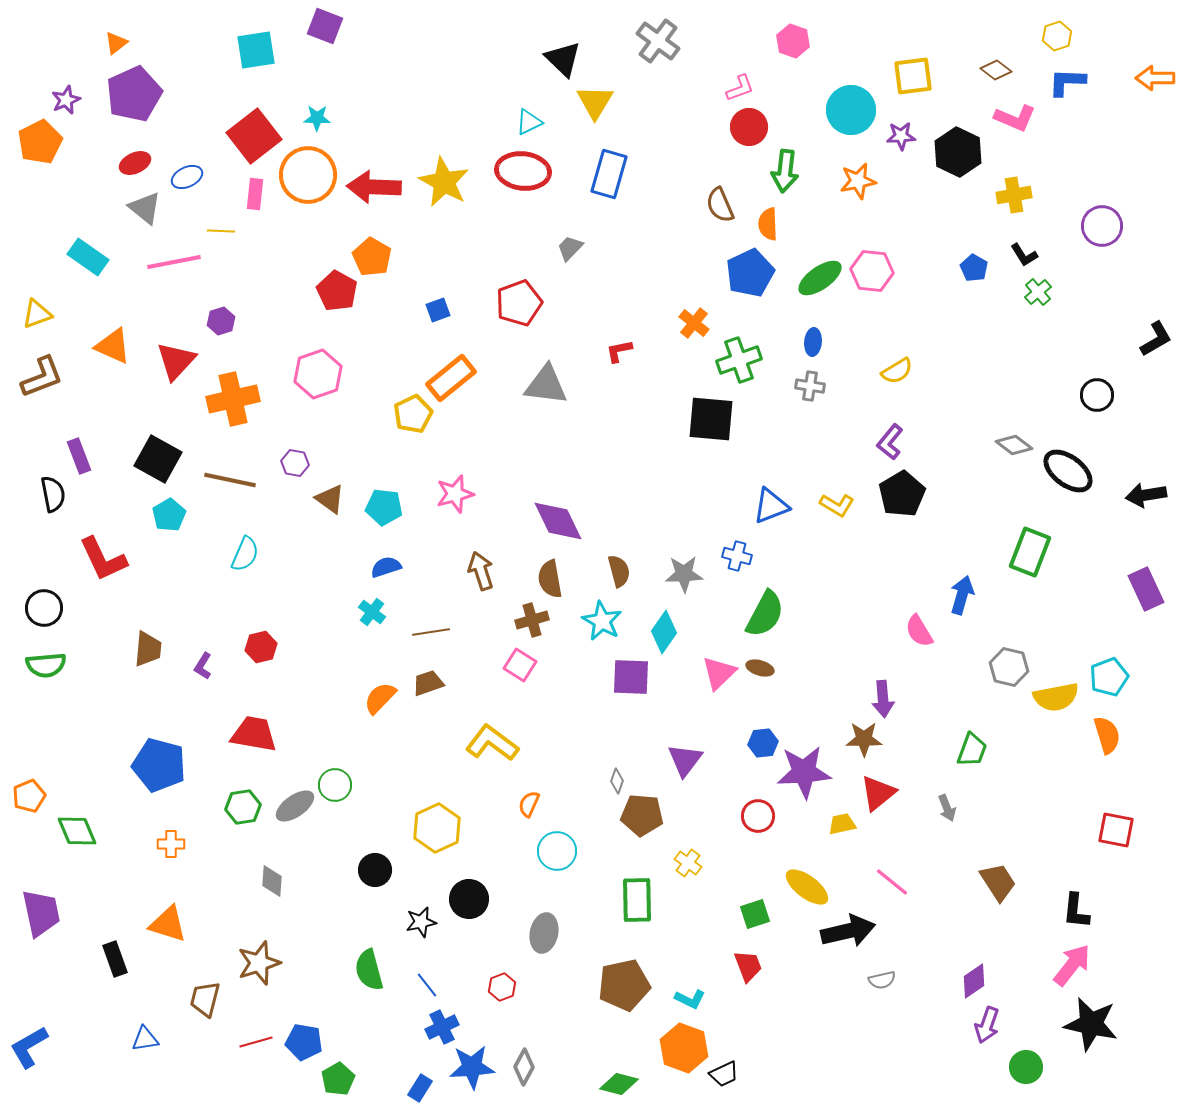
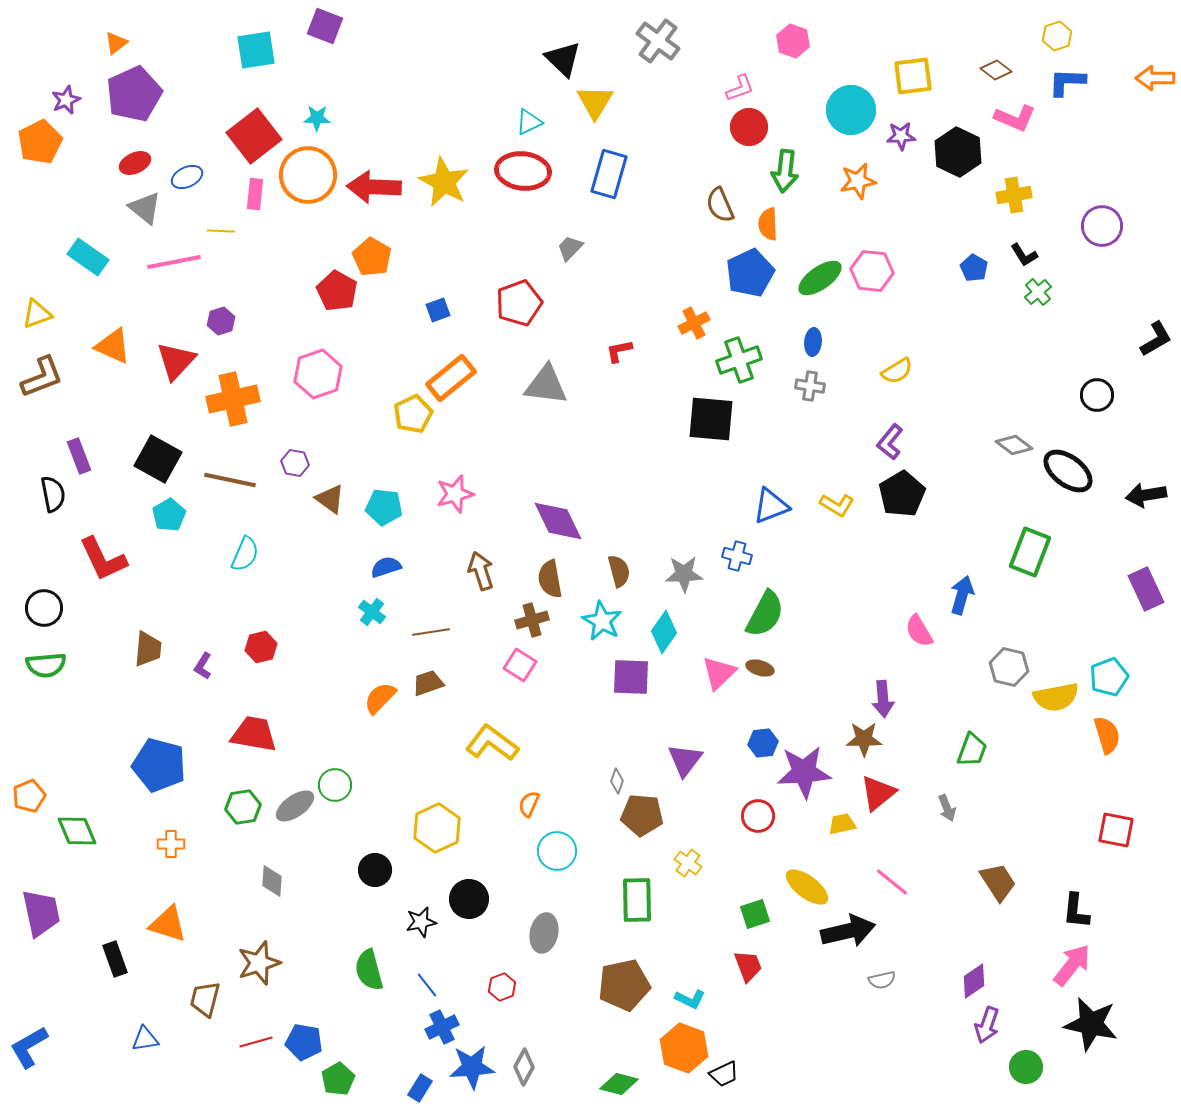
orange cross at (694, 323): rotated 24 degrees clockwise
